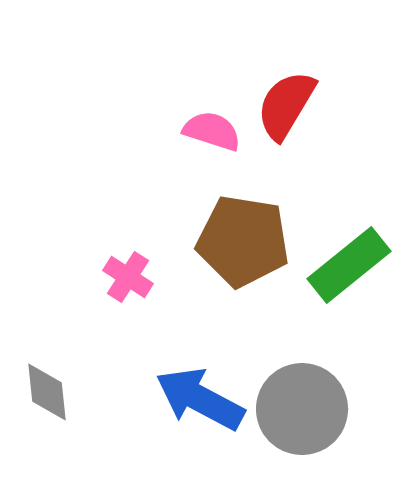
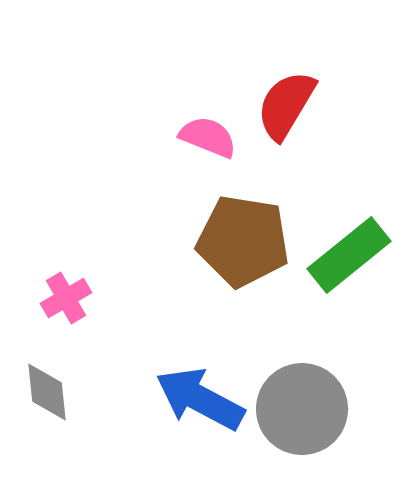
pink semicircle: moved 4 px left, 6 px down; rotated 4 degrees clockwise
green rectangle: moved 10 px up
pink cross: moved 62 px left, 21 px down; rotated 27 degrees clockwise
